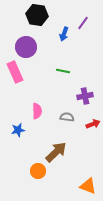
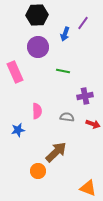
black hexagon: rotated 10 degrees counterclockwise
blue arrow: moved 1 px right
purple circle: moved 12 px right
red arrow: rotated 40 degrees clockwise
orange triangle: moved 2 px down
